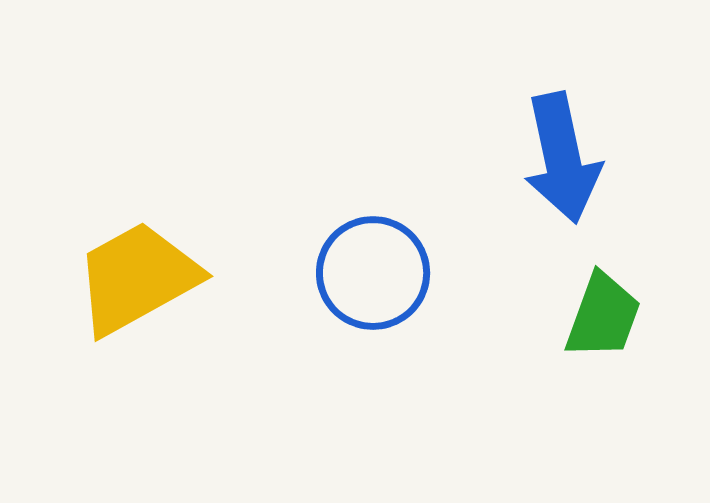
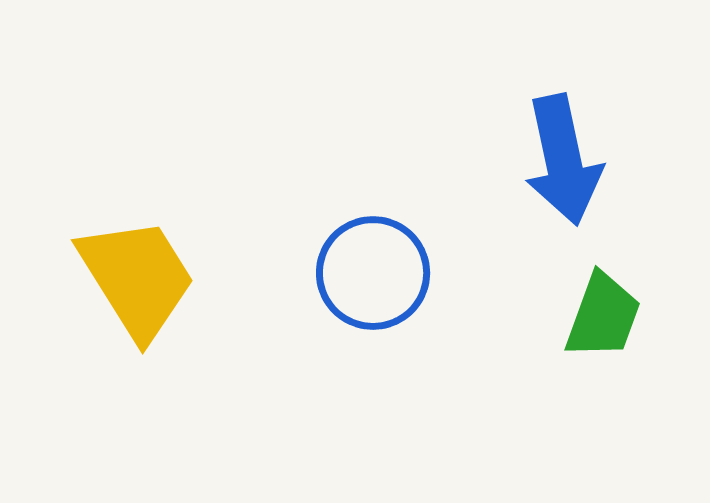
blue arrow: moved 1 px right, 2 px down
yellow trapezoid: rotated 87 degrees clockwise
